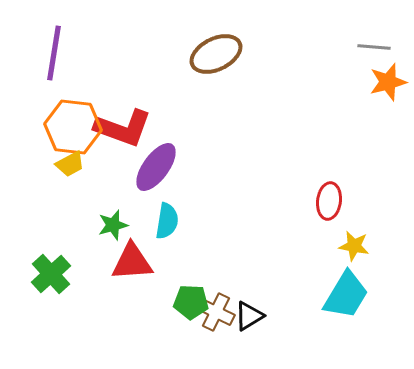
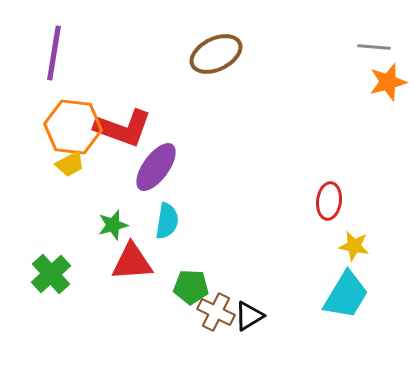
green pentagon: moved 15 px up
